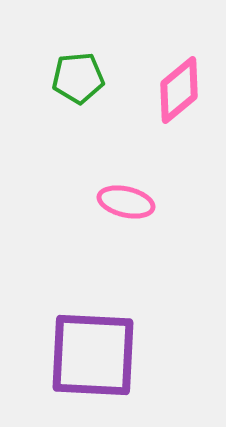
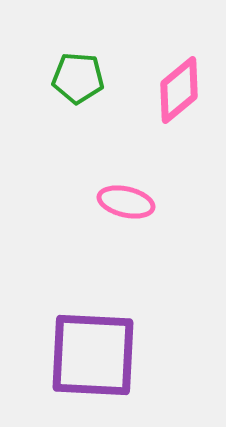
green pentagon: rotated 9 degrees clockwise
